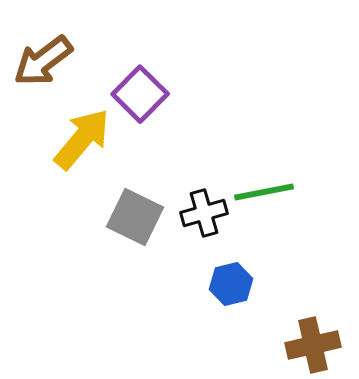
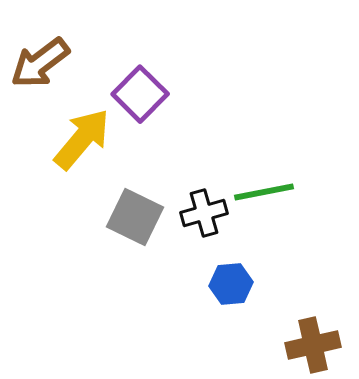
brown arrow: moved 3 px left, 2 px down
blue hexagon: rotated 9 degrees clockwise
